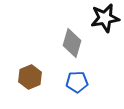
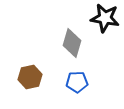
black star: rotated 20 degrees clockwise
brown hexagon: rotated 10 degrees clockwise
